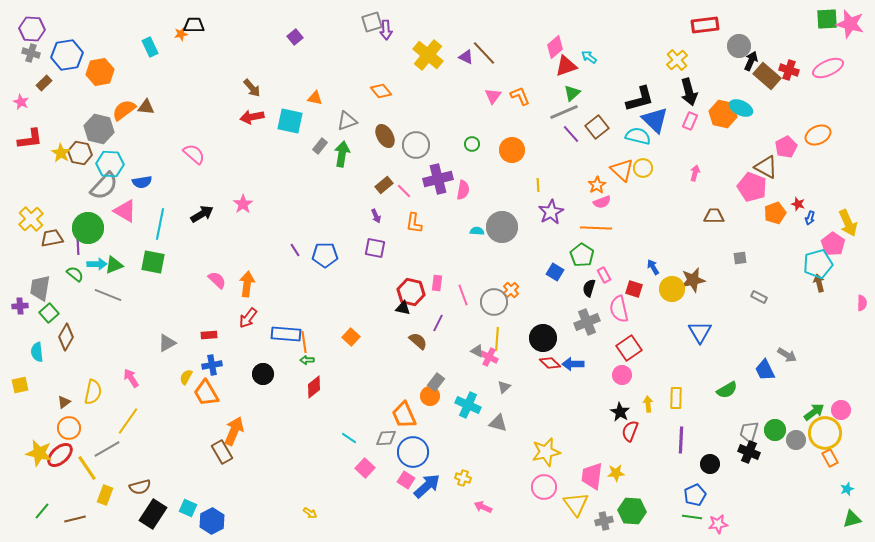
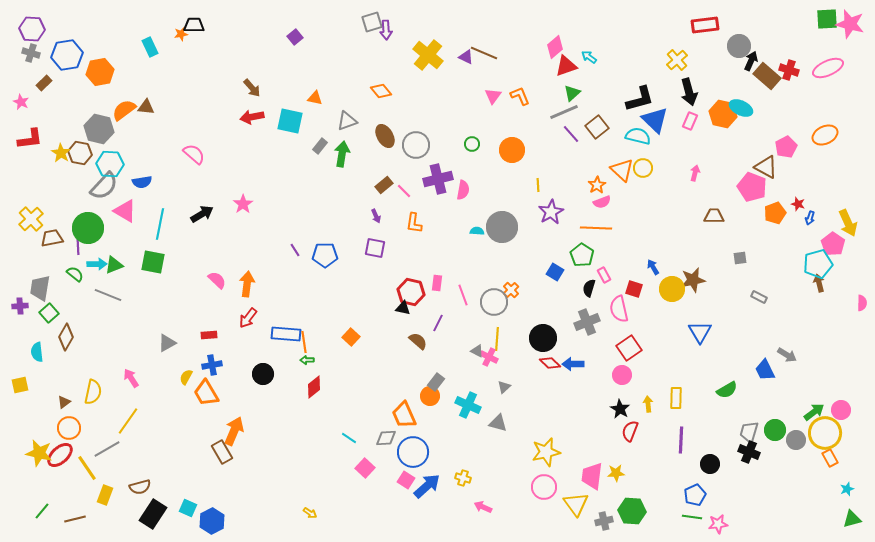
brown line at (484, 53): rotated 24 degrees counterclockwise
orange ellipse at (818, 135): moved 7 px right
black star at (620, 412): moved 3 px up
